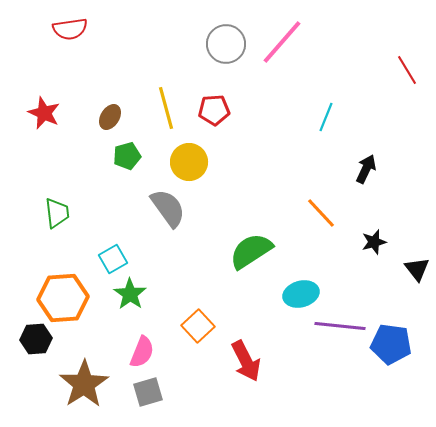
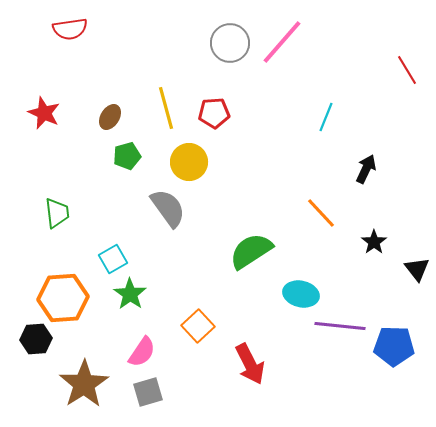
gray circle: moved 4 px right, 1 px up
red pentagon: moved 3 px down
black star: rotated 20 degrees counterclockwise
cyan ellipse: rotated 28 degrees clockwise
blue pentagon: moved 3 px right, 2 px down; rotated 6 degrees counterclockwise
pink semicircle: rotated 12 degrees clockwise
red arrow: moved 4 px right, 3 px down
